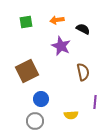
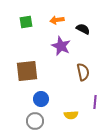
brown square: rotated 20 degrees clockwise
